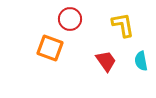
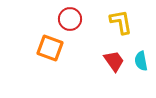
yellow L-shape: moved 2 px left, 3 px up
red trapezoid: moved 8 px right
